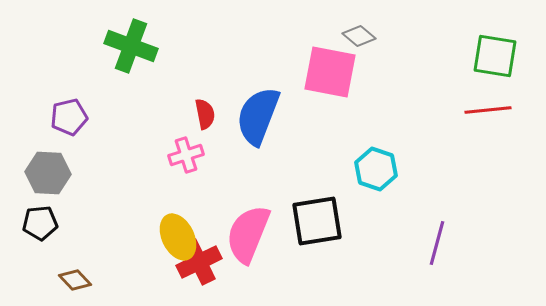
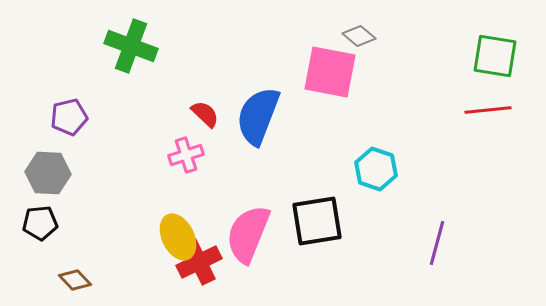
red semicircle: rotated 36 degrees counterclockwise
